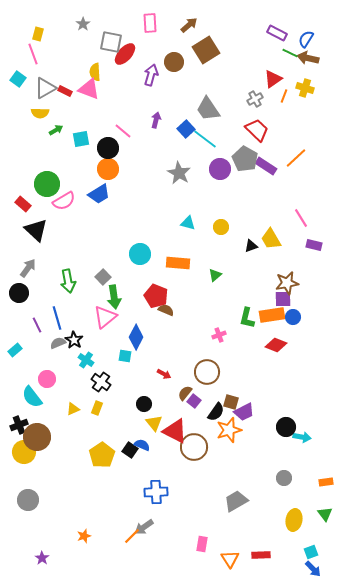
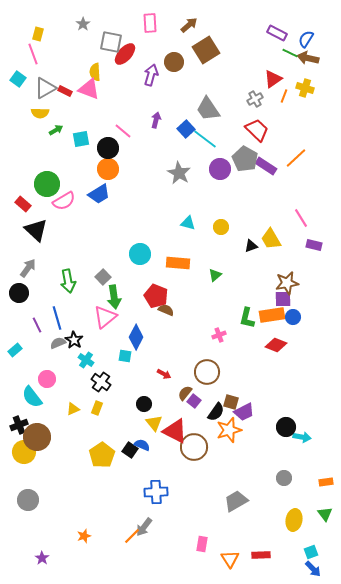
gray arrow at (144, 527): rotated 18 degrees counterclockwise
